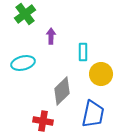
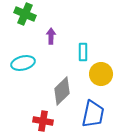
green cross: rotated 30 degrees counterclockwise
